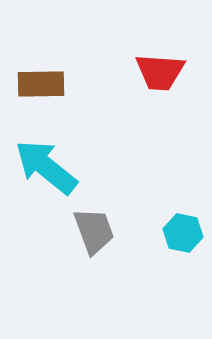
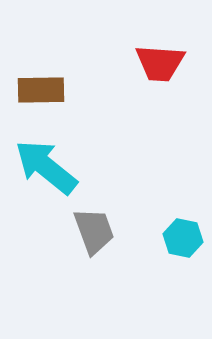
red trapezoid: moved 9 px up
brown rectangle: moved 6 px down
cyan hexagon: moved 5 px down
